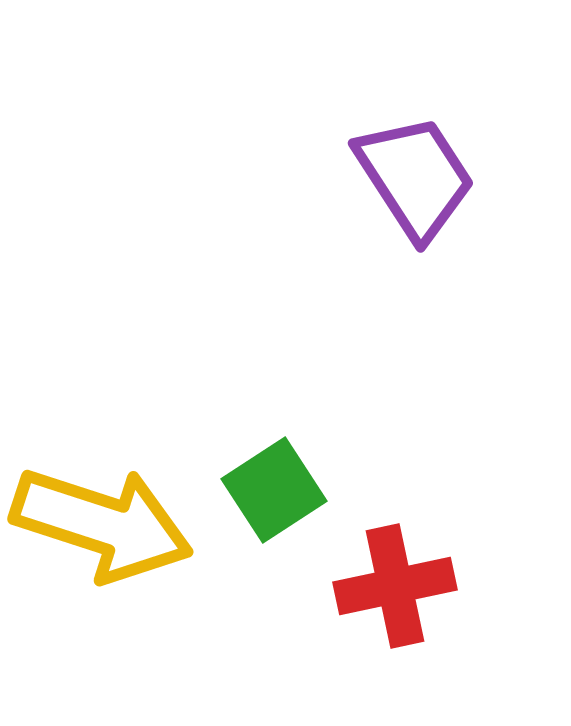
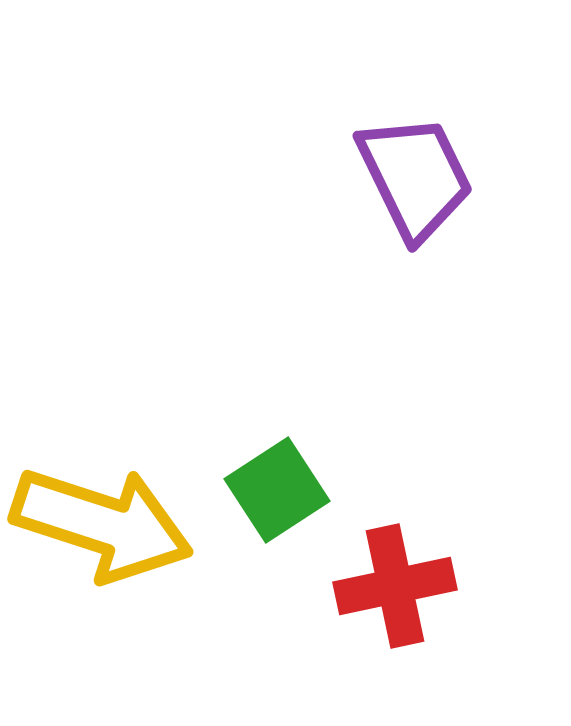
purple trapezoid: rotated 7 degrees clockwise
green square: moved 3 px right
